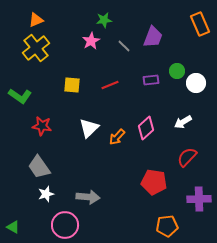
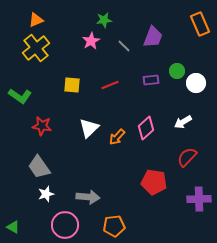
orange pentagon: moved 53 px left
